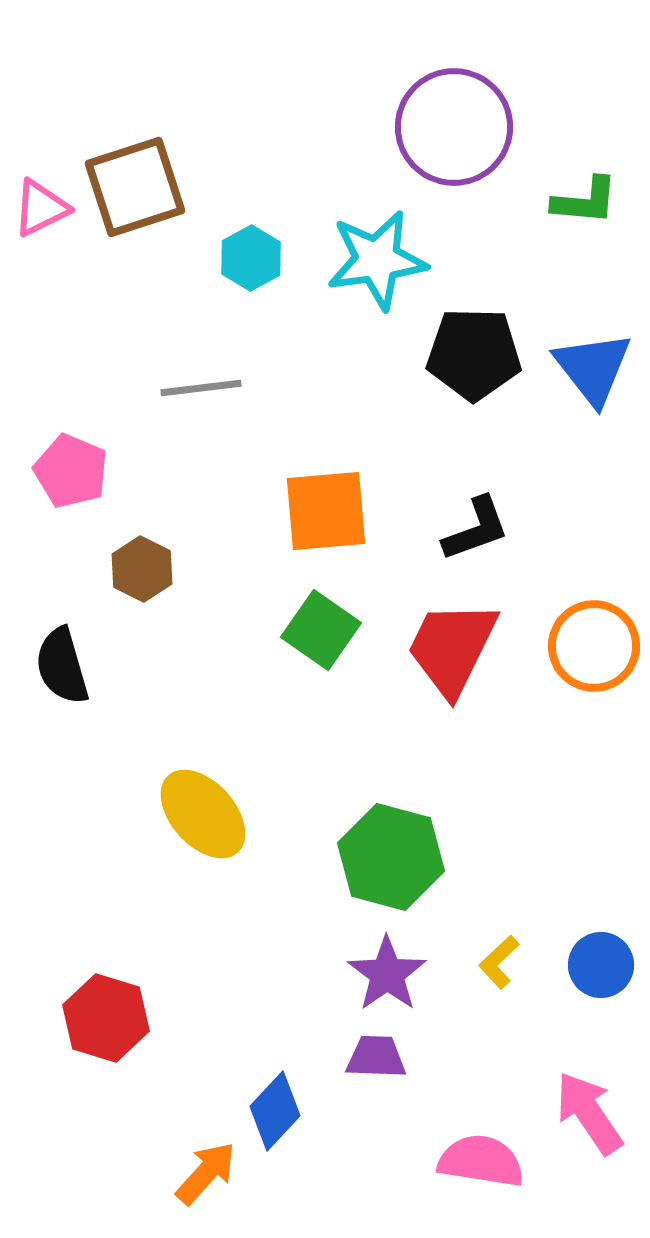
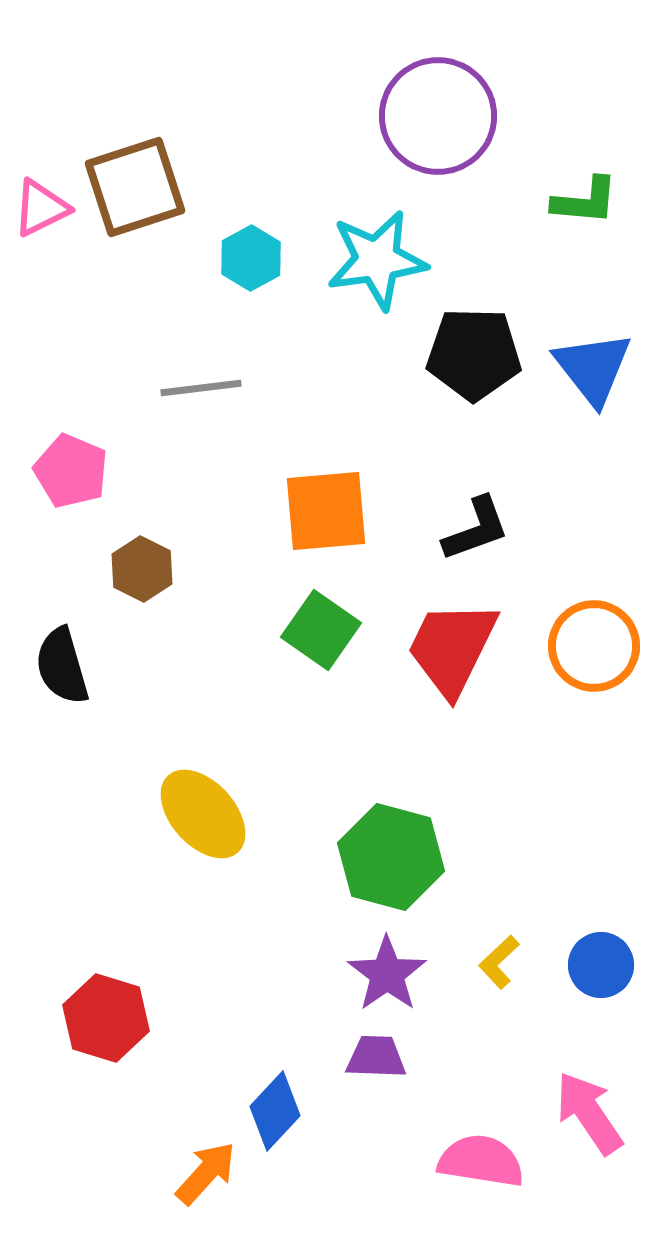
purple circle: moved 16 px left, 11 px up
